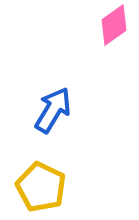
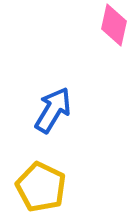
pink diamond: rotated 42 degrees counterclockwise
